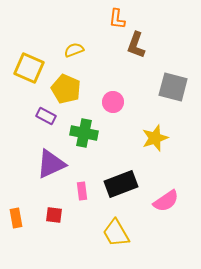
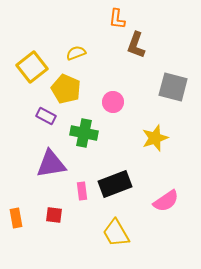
yellow semicircle: moved 2 px right, 3 px down
yellow square: moved 3 px right, 1 px up; rotated 28 degrees clockwise
purple triangle: rotated 16 degrees clockwise
black rectangle: moved 6 px left
